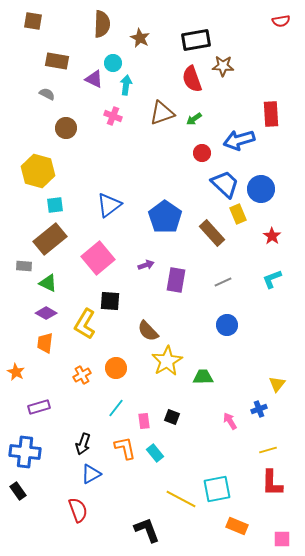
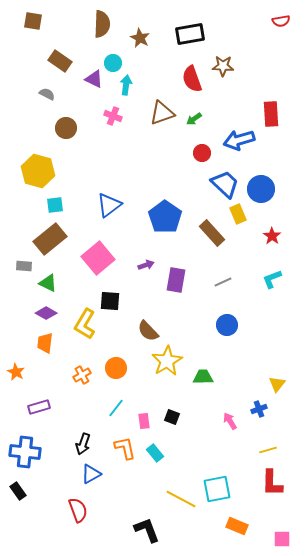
black rectangle at (196, 40): moved 6 px left, 6 px up
brown rectangle at (57, 61): moved 3 px right; rotated 25 degrees clockwise
